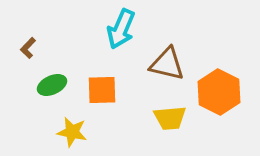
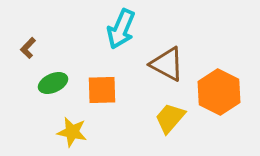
brown triangle: rotated 15 degrees clockwise
green ellipse: moved 1 px right, 2 px up
yellow trapezoid: rotated 136 degrees clockwise
